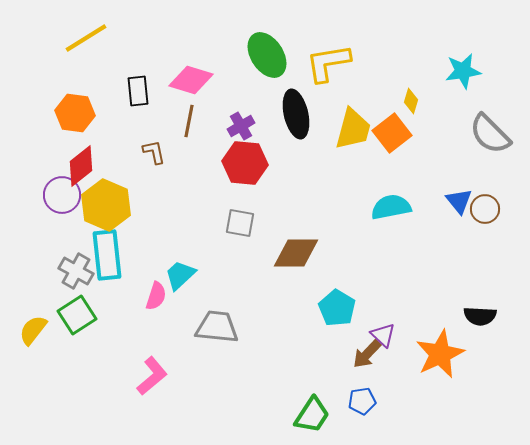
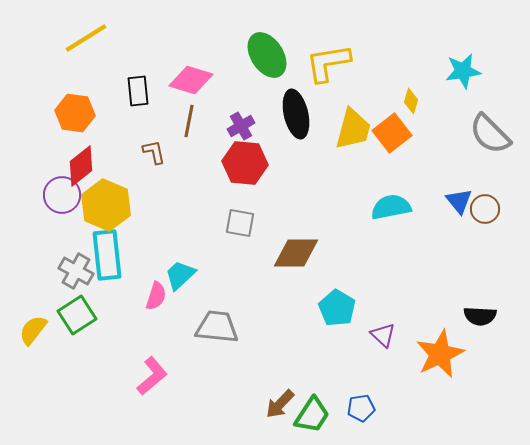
brown arrow: moved 87 px left, 50 px down
blue pentagon: moved 1 px left, 7 px down
